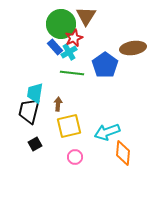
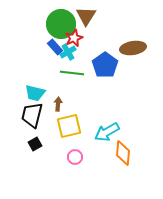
cyan cross: moved 1 px left
cyan trapezoid: rotated 85 degrees counterclockwise
black trapezoid: moved 3 px right, 4 px down
cyan arrow: rotated 10 degrees counterclockwise
